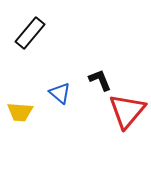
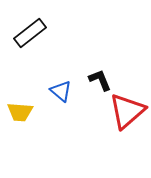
black rectangle: rotated 12 degrees clockwise
blue triangle: moved 1 px right, 2 px up
red triangle: rotated 9 degrees clockwise
